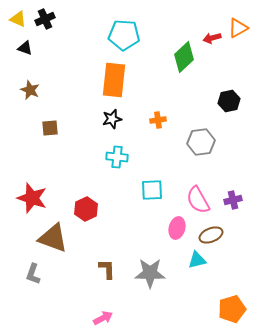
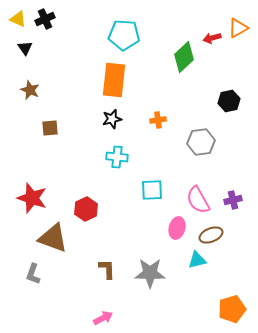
black triangle: rotated 35 degrees clockwise
